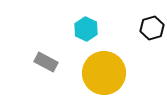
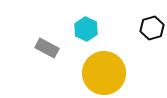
gray rectangle: moved 1 px right, 14 px up
